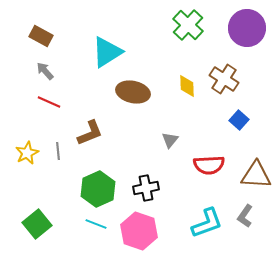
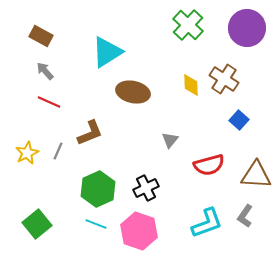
yellow diamond: moved 4 px right, 1 px up
gray line: rotated 30 degrees clockwise
red semicircle: rotated 12 degrees counterclockwise
black cross: rotated 15 degrees counterclockwise
